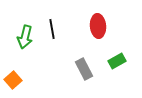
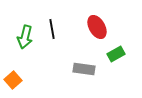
red ellipse: moved 1 px left, 1 px down; rotated 25 degrees counterclockwise
green rectangle: moved 1 px left, 7 px up
gray rectangle: rotated 55 degrees counterclockwise
